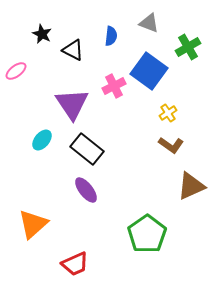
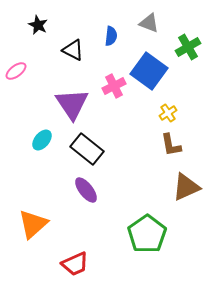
black star: moved 4 px left, 9 px up
brown L-shape: rotated 45 degrees clockwise
brown triangle: moved 5 px left, 1 px down
